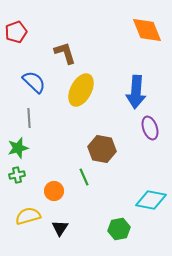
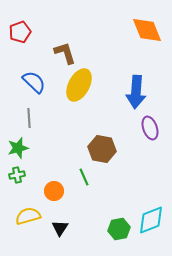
red pentagon: moved 4 px right
yellow ellipse: moved 2 px left, 5 px up
cyan diamond: moved 20 px down; rotated 32 degrees counterclockwise
